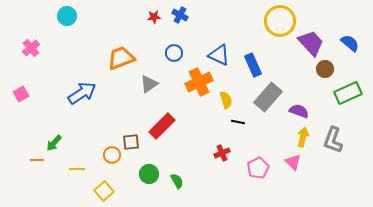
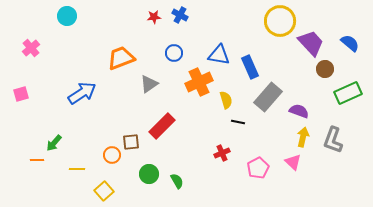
blue triangle: rotated 15 degrees counterclockwise
blue rectangle: moved 3 px left, 2 px down
pink square: rotated 14 degrees clockwise
